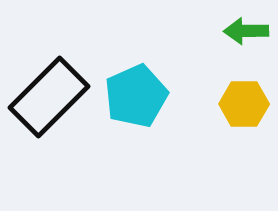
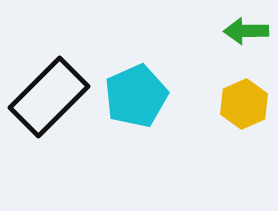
yellow hexagon: rotated 24 degrees counterclockwise
